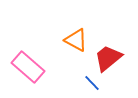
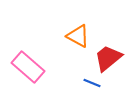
orange triangle: moved 2 px right, 4 px up
blue line: rotated 24 degrees counterclockwise
